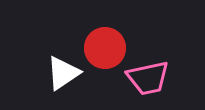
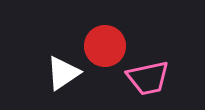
red circle: moved 2 px up
